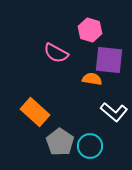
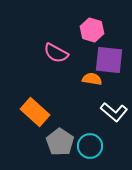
pink hexagon: moved 2 px right
